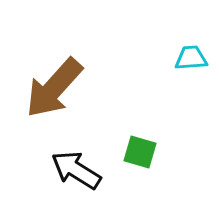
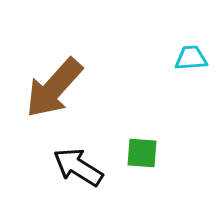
green square: moved 2 px right, 1 px down; rotated 12 degrees counterclockwise
black arrow: moved 2 px right, 3 px up
